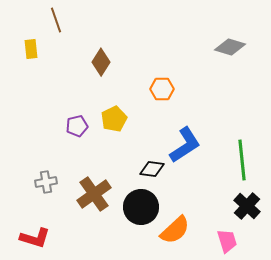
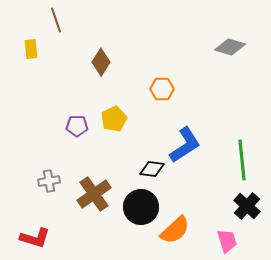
purple pentagon: rotated 15 degrees clockwise
gray cross: moved 3 px right, 1 px up
